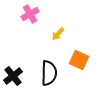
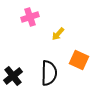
pink cross: moved 3 px down; rotated 12 degrees clockwise
